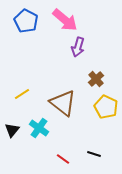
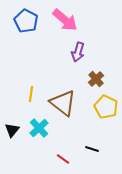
purple arrow: moved 5 px down
yellow line: moved 9 px right; rotated 49 degrees counterclockwise
cyan cross: rotated 12 degrees clockwise
black line: moved 2 px left, 5 px up
